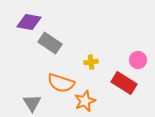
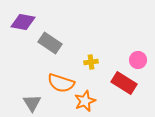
purple diamond: moved 6 px left
